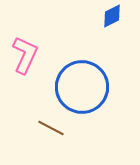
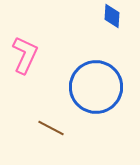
blue diamond: rotated 60 degrees counterclockwise
blue circle: moved 14 px right
